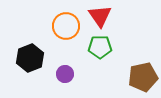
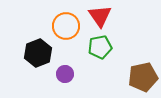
green pentagon: rotated 10 degrees counterclockwise
black hexagon: moved 8 px right, 5 px up
